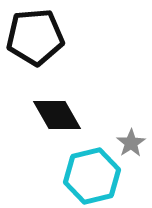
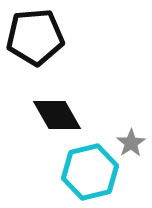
cyan hexagon: moved 2 px left, 4 px up
